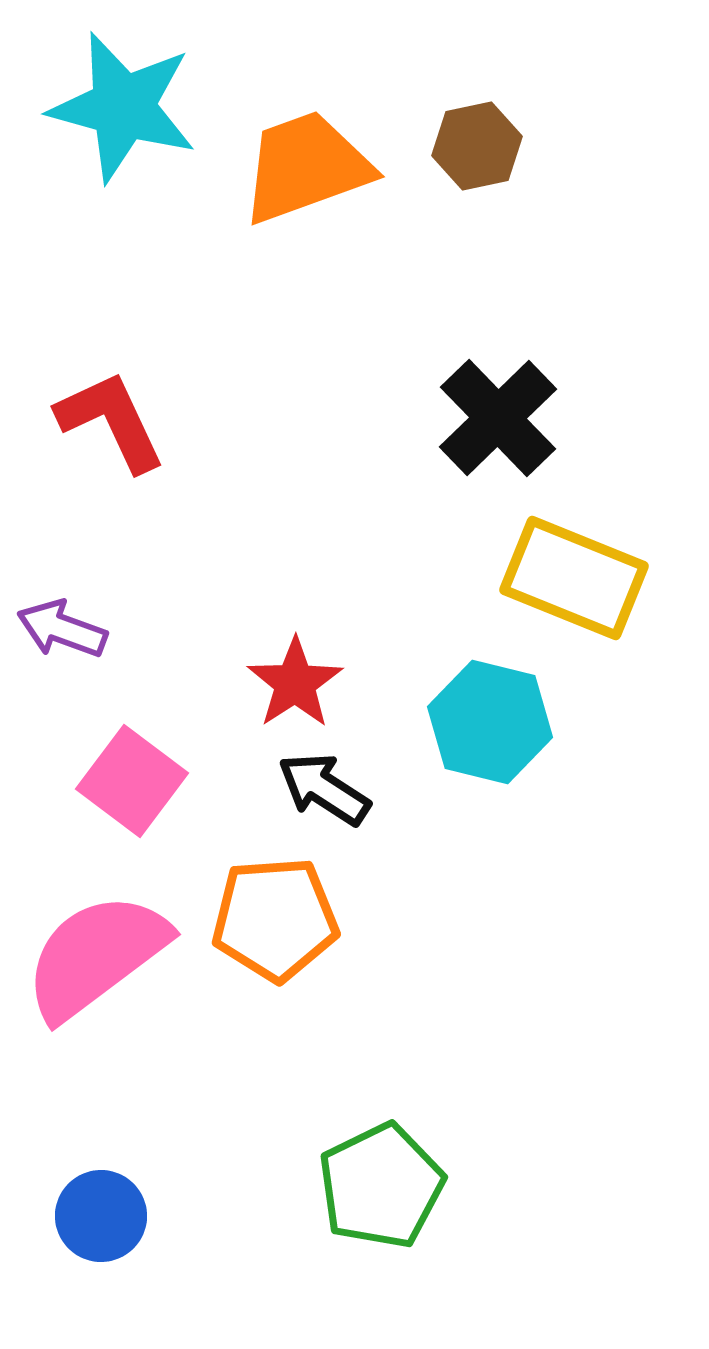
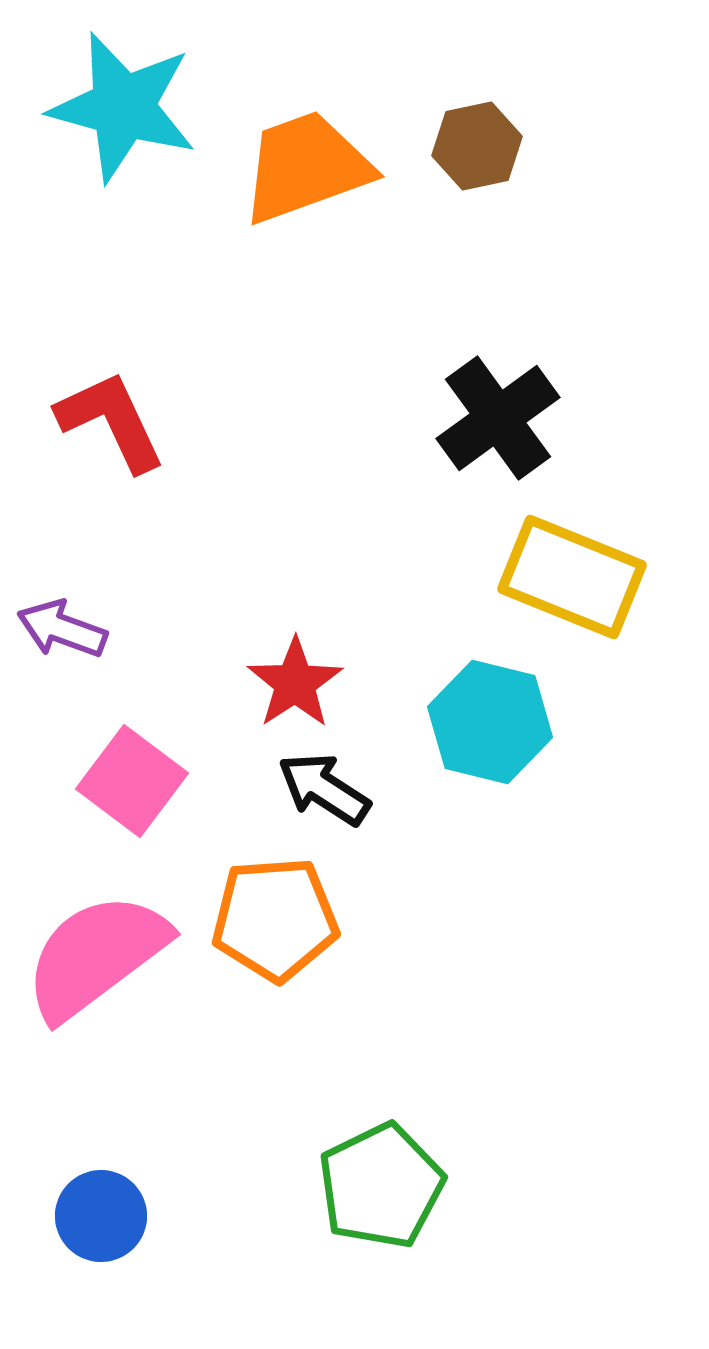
black cross: rotated 8 degrees clockwise
yellow rectangle: moved 2 px left, 1 px up
